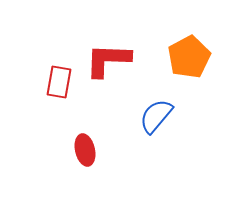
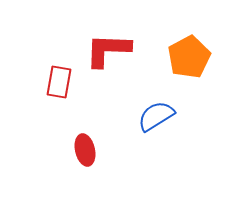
red L-shape: moved 10 px up
blue semicircle: rotated 18 degrees clockwise
